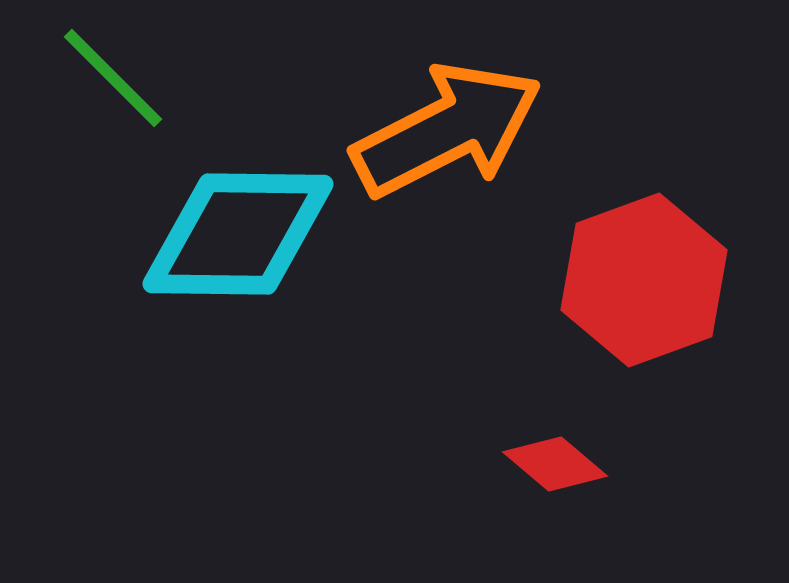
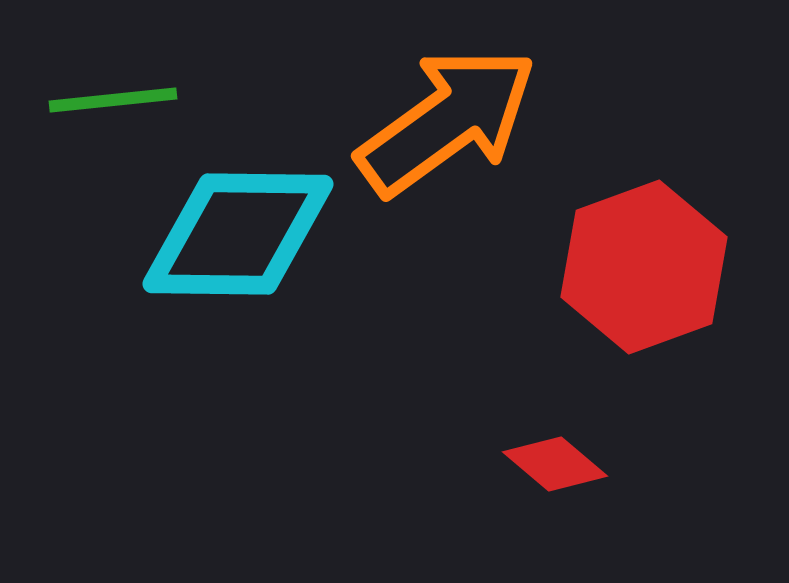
green line: moved 22 px down; rotated 51 degrees counterclockwise
orange arrow: moved 9 px up; rotated 9 degrees counterclockwise
red hexagon: moved 13 px up
